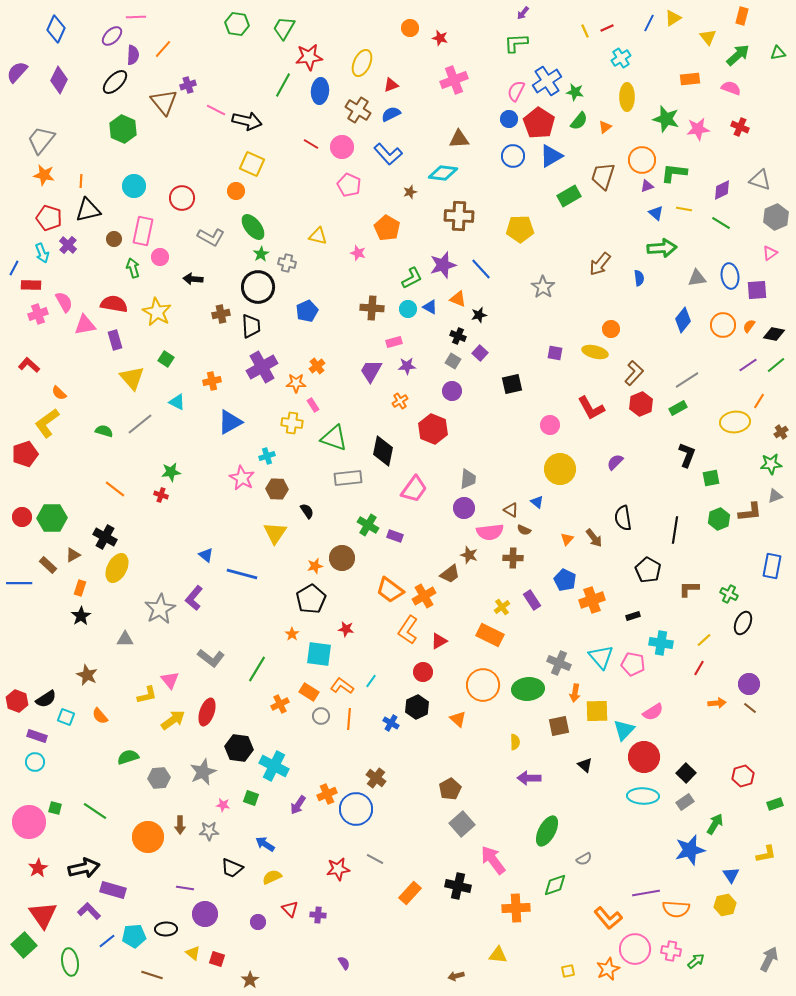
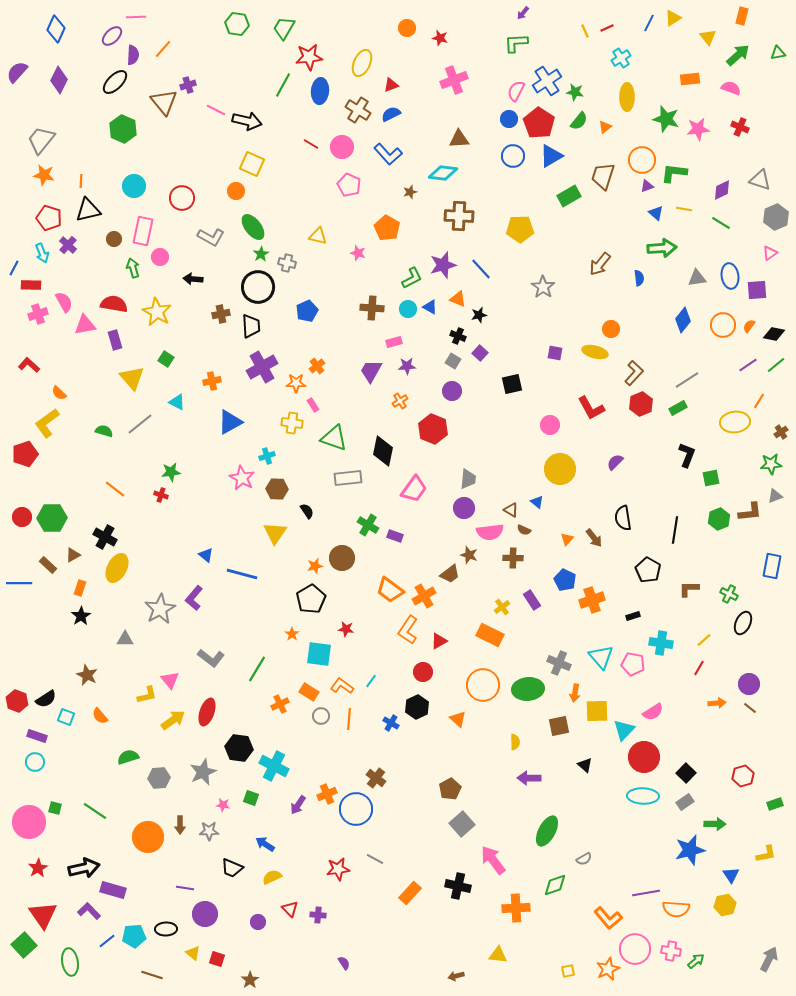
orange circle at (410, 28): moved 3 px left
green arrow at (715, 824): rotated 60 degrees clockwise
